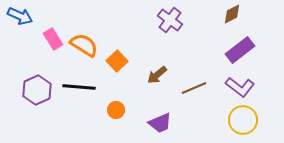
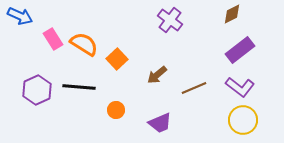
orange semicircle: moved 1 px up
orange square: moved 2 px up
